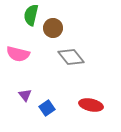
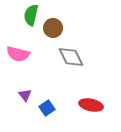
gray diamond: rotated 12 degrees clockwise
